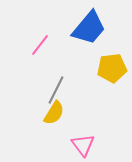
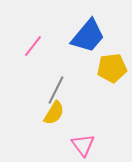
blue trapezoid: moved 1 px left, 8 px down
pink line: moved 7 px left, 1 px down
